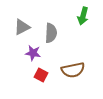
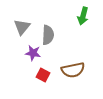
gray triangle: rotated 24 degrees counterclockwise
gray semicircle: moved 3 px left, 2 px down
red square: moved 2 px right
